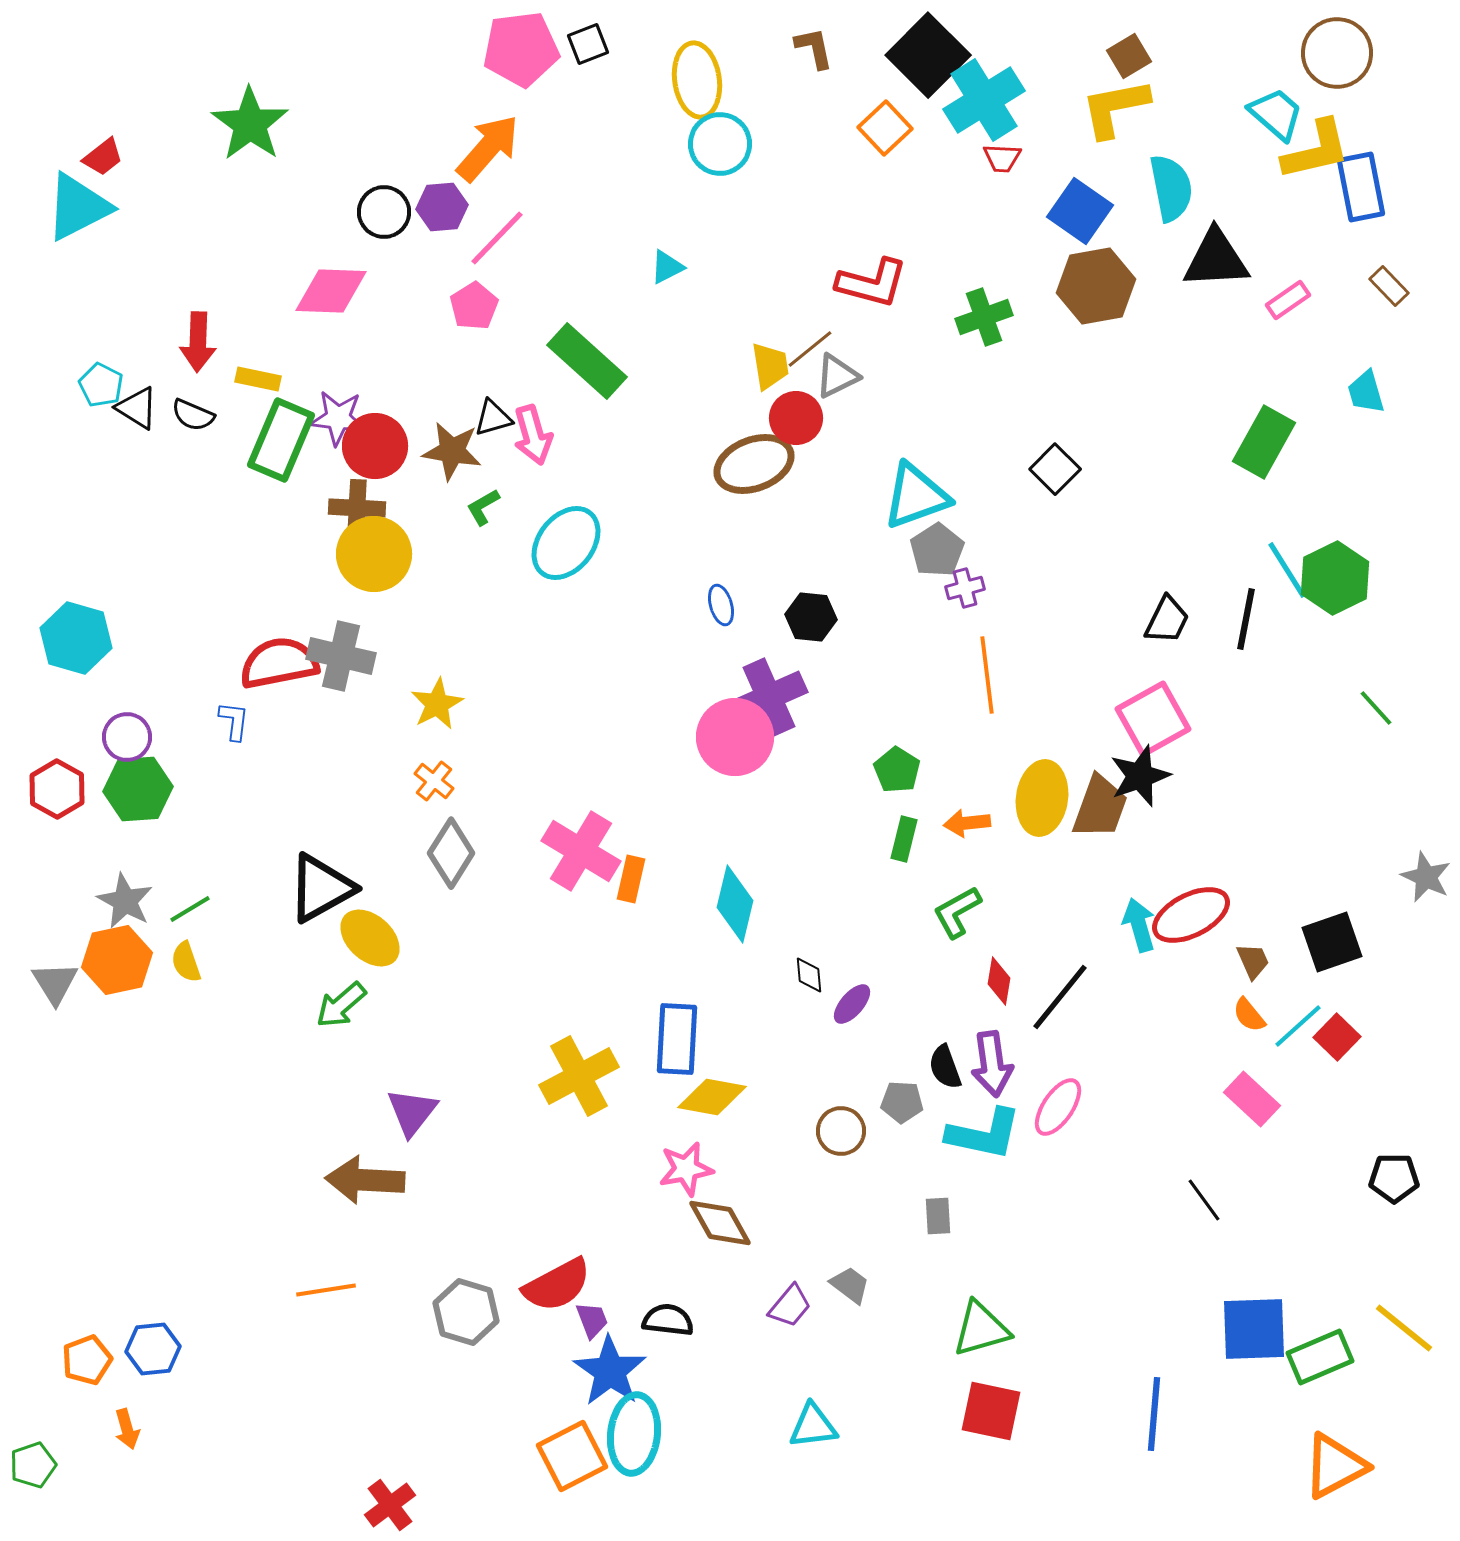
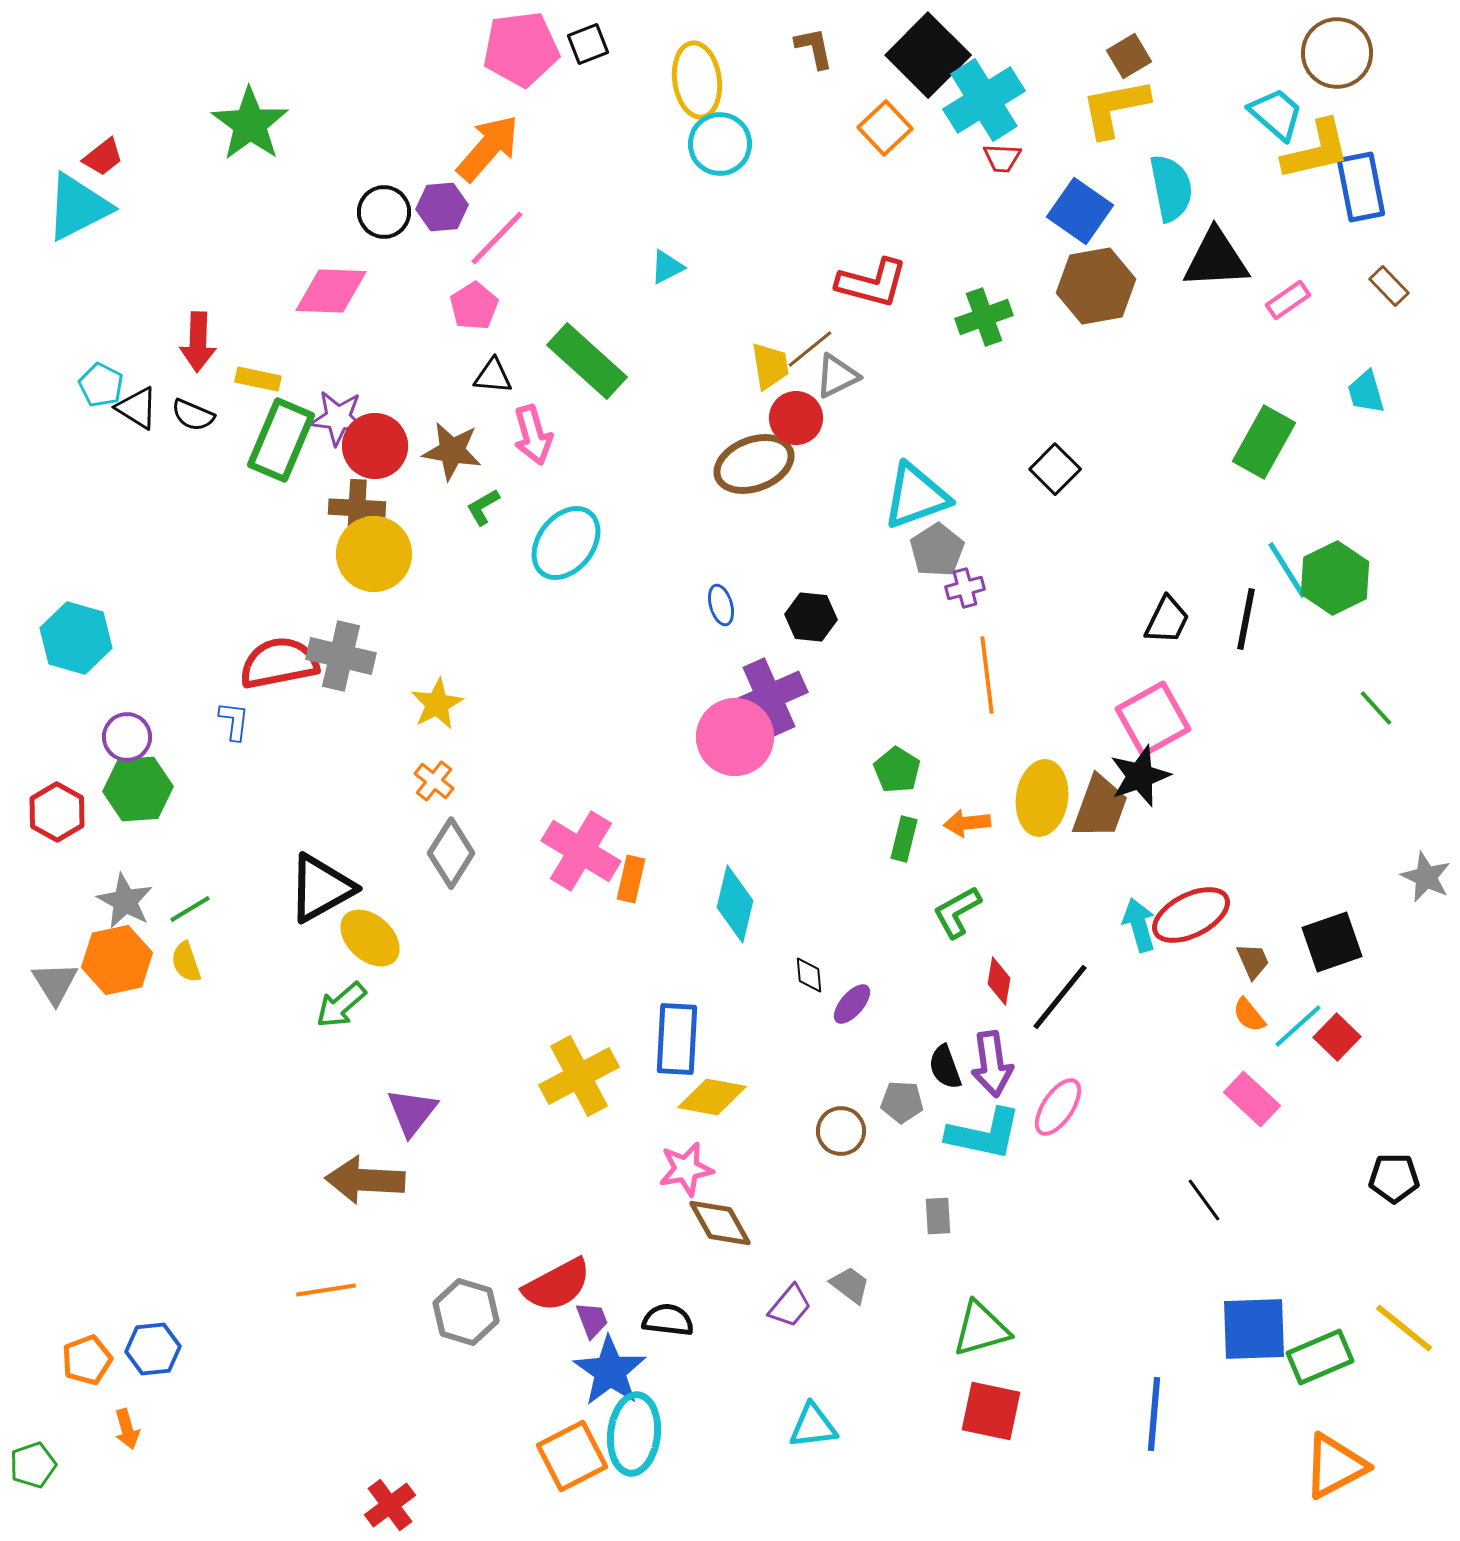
black triangle at (493, 418): moved 42 px up; rotated 21 degrees clockwise
red hexagon at (57, 789): moved 23 px down
